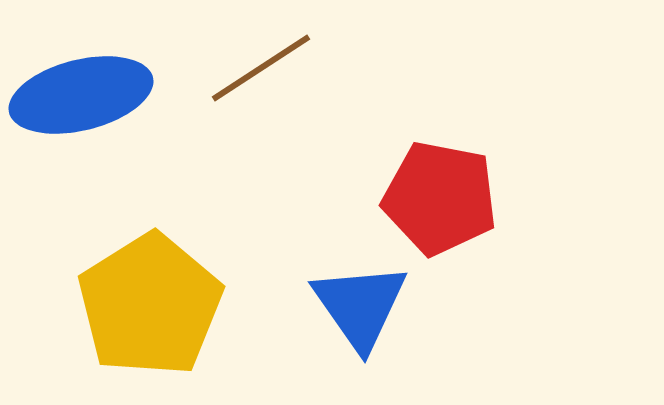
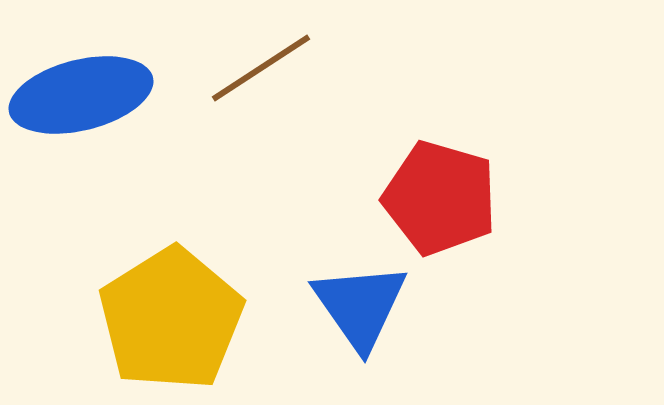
red pentagon: rotated 5 degrees clockwise
yellow pentagon: moved 21 px right, 14 px down
